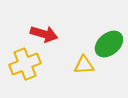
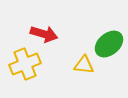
yellow triangle: rotated 10 degrees clockwise
